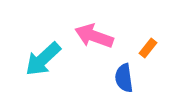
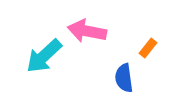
pink arrow: moved 7 px left, 5 px up; rotated 9 degrees counterclockwise
cyan arrow: moved 1 px right, 3 px up
